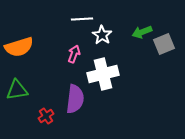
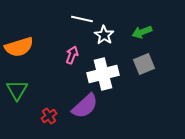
white line: rotated 15 degrees clockwise
white star: moved 2 px right
gray square: moved 20 px left, 20 px down
pink arrow: moved 2 px left, 1 px down
green triangle: rotated 50 degrees counterclockwise
purple semicircle: moved 10 px right, 7 px down; rotated 40 degrees clockwise
red cross: moved 3 px right
